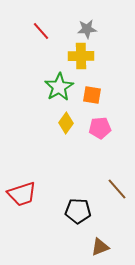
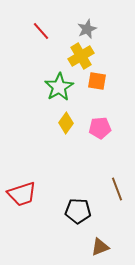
gray star: rotated 18 degrees counterclockwise
yellow cross: rotated 30 degrees counterclockwise
orange square: moved 5 px right, 14 px up
brown line: rotated 20 degrees clockwise
